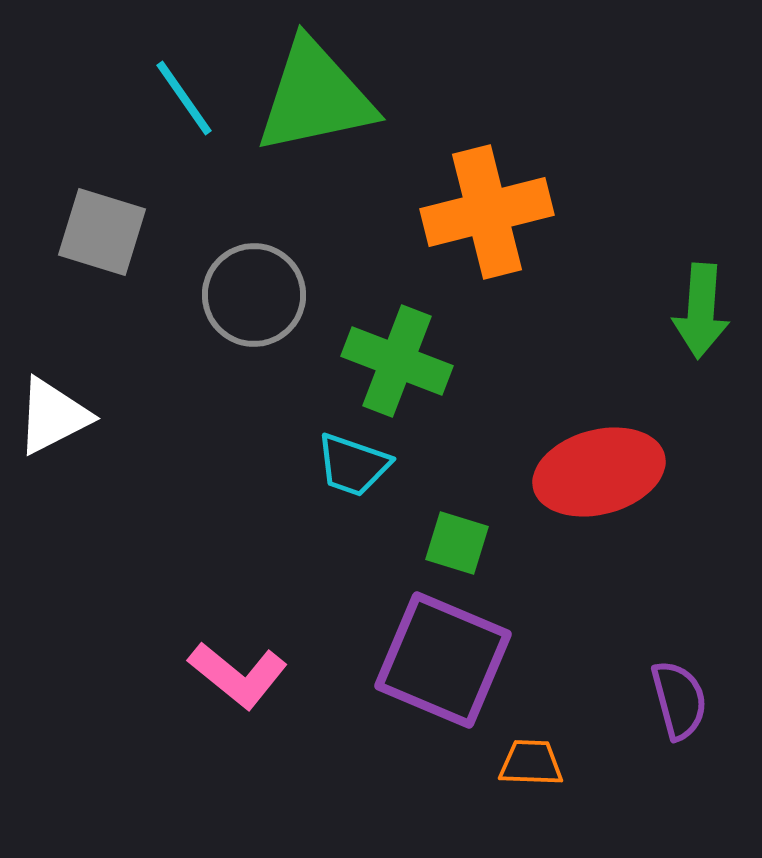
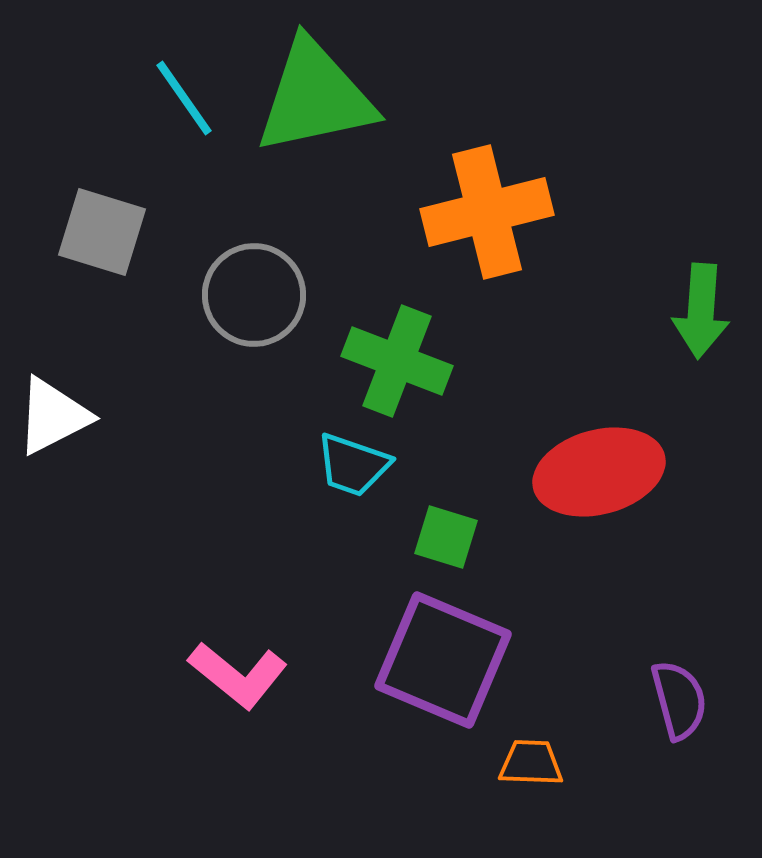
green square: moved 11 px left, 6 px up
